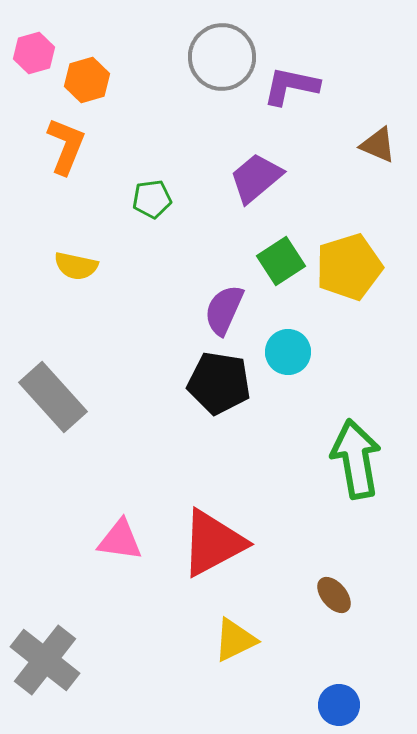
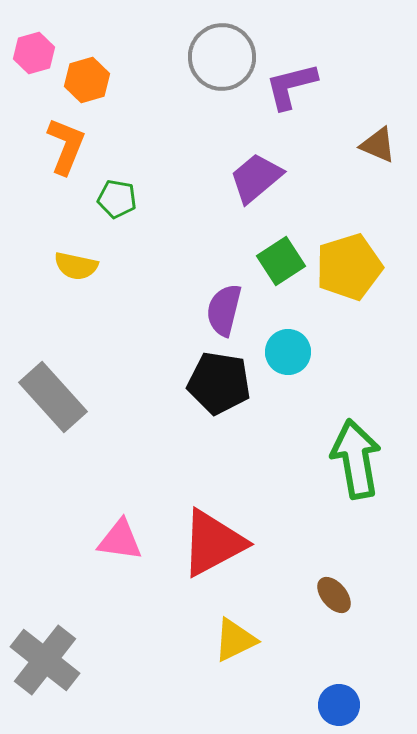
purple L-shape: rotated 26 degrees counterclockwise
green pentagon: moved 35 px left; rotated 18 degrees clockwise
purple semicircle: rotated 10 degrees counterclockwise
